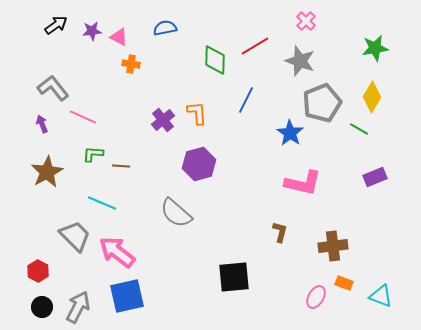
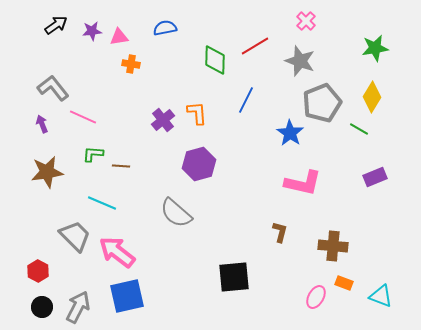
pink triangle: rotated 36 degrees counterclockwise
brown star: rotated 20 degrees clockwise
brown cross: rotated 12 degrees clockwise
